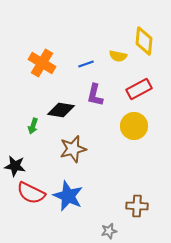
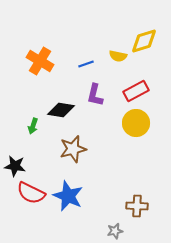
yellow diamond: rotated 68 degrees clockwise
orange cross: moved 2 px left, 2 px up
red rectangle: moved 3 px left, 2 px down
yellow circle: moved 2 px right, 3 px up
gray star: moved 6 px right
